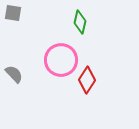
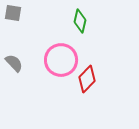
green diamond: moved 1 px up
gray semicircle: moved 11 px up
red diamond: moved 1 px up; rotated 12 degrees clockwise
